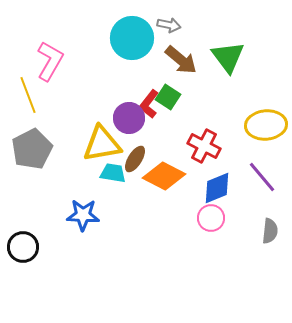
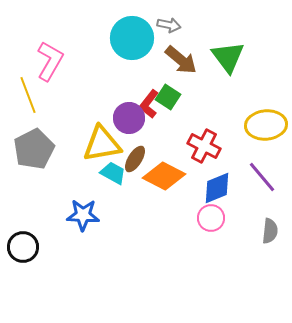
gray pentagon: moved 2 px right
cyan trapezoid: rotated 20 degrees clockwise
